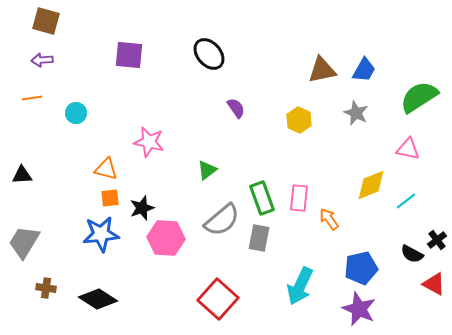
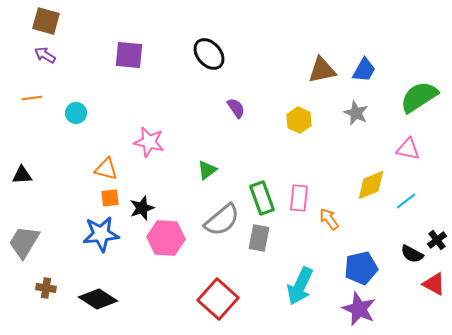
purple arrow: moved 3 px right, 5 px up; rotated 35 degrees clockwise
